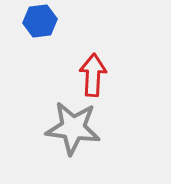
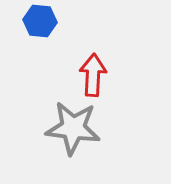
blue hexagon: rotated 12 degrees clockwise
